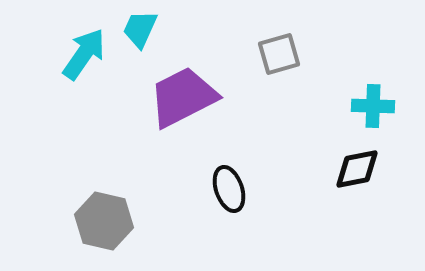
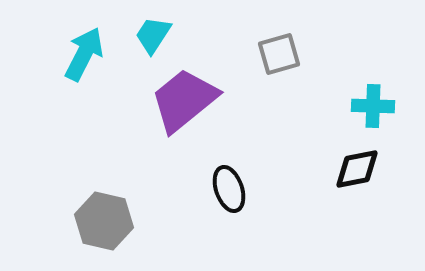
cyan trapezoid: moved 13 px right, 6 px down; rotated 9 degrees clockwise
cyan arrow: rotated 8 degrees counterclockwise
purple trapezoid: moved 1 px right, 3 px down; rotated 12 degrees counterclockwise
